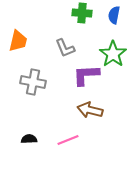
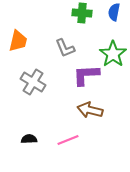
blue semicircle: moved 3 px up
gray cross: rotated 20 degrees clockwise
